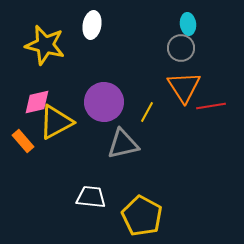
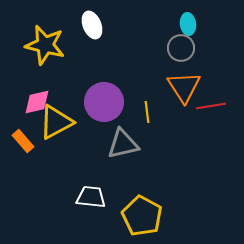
white ellipse: rotated 32 degrees counterclockwise
yellow line: rotated 35 degrees counterclockwise
